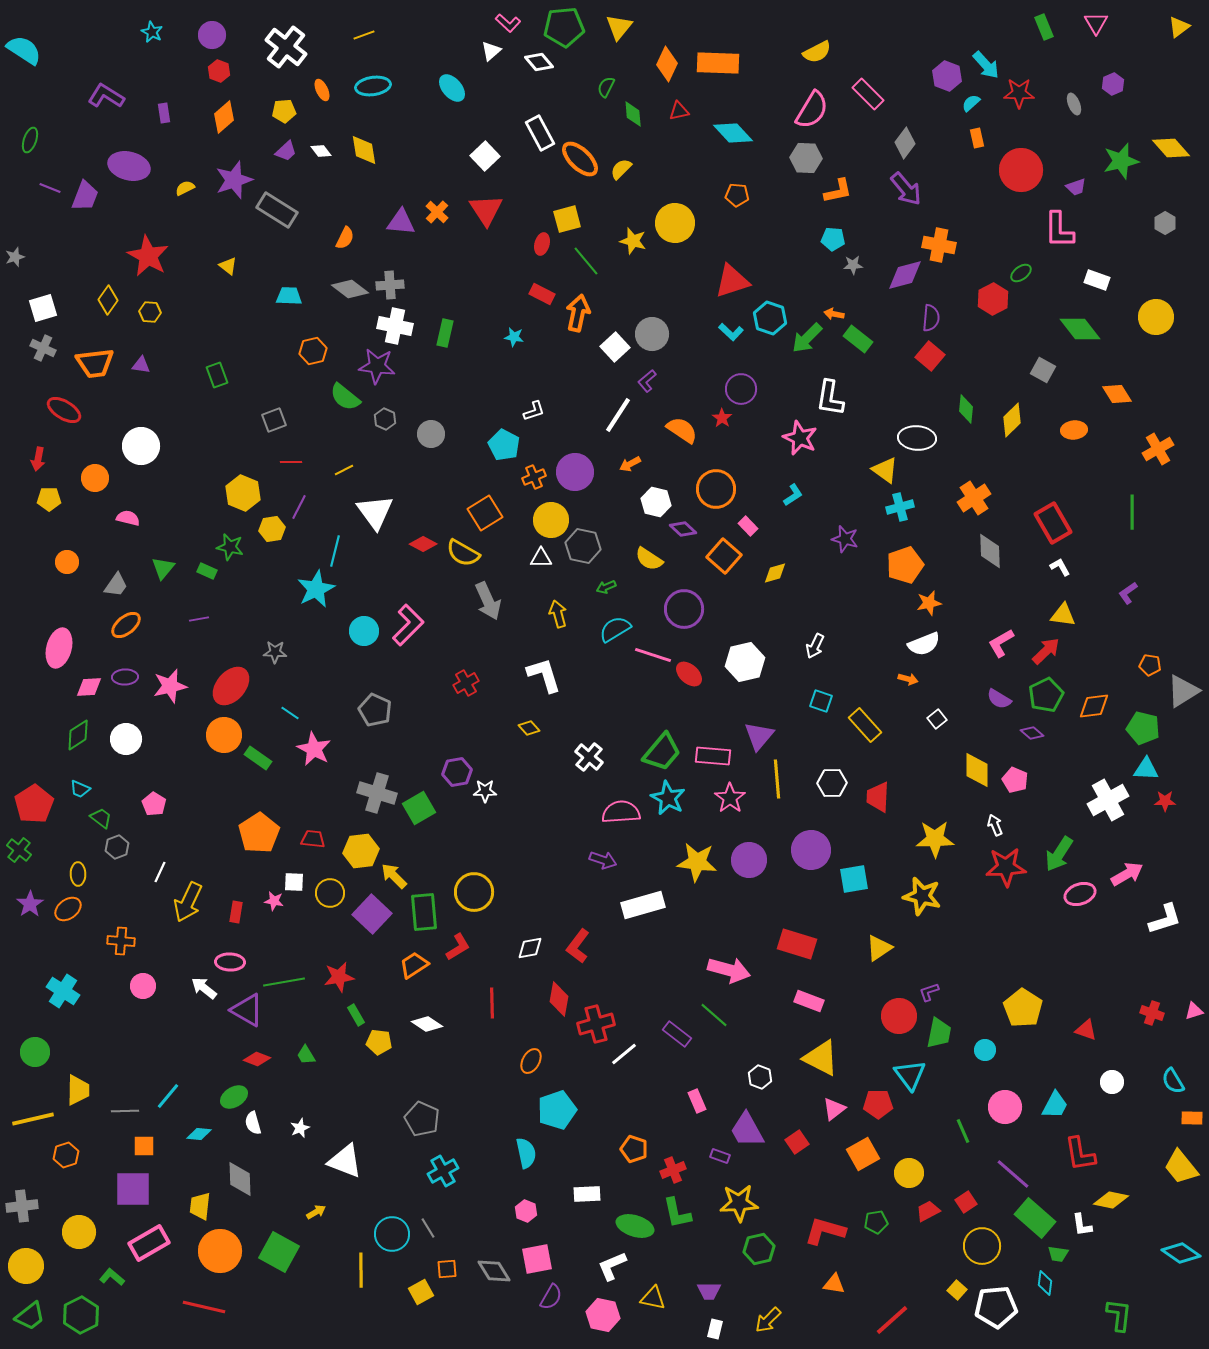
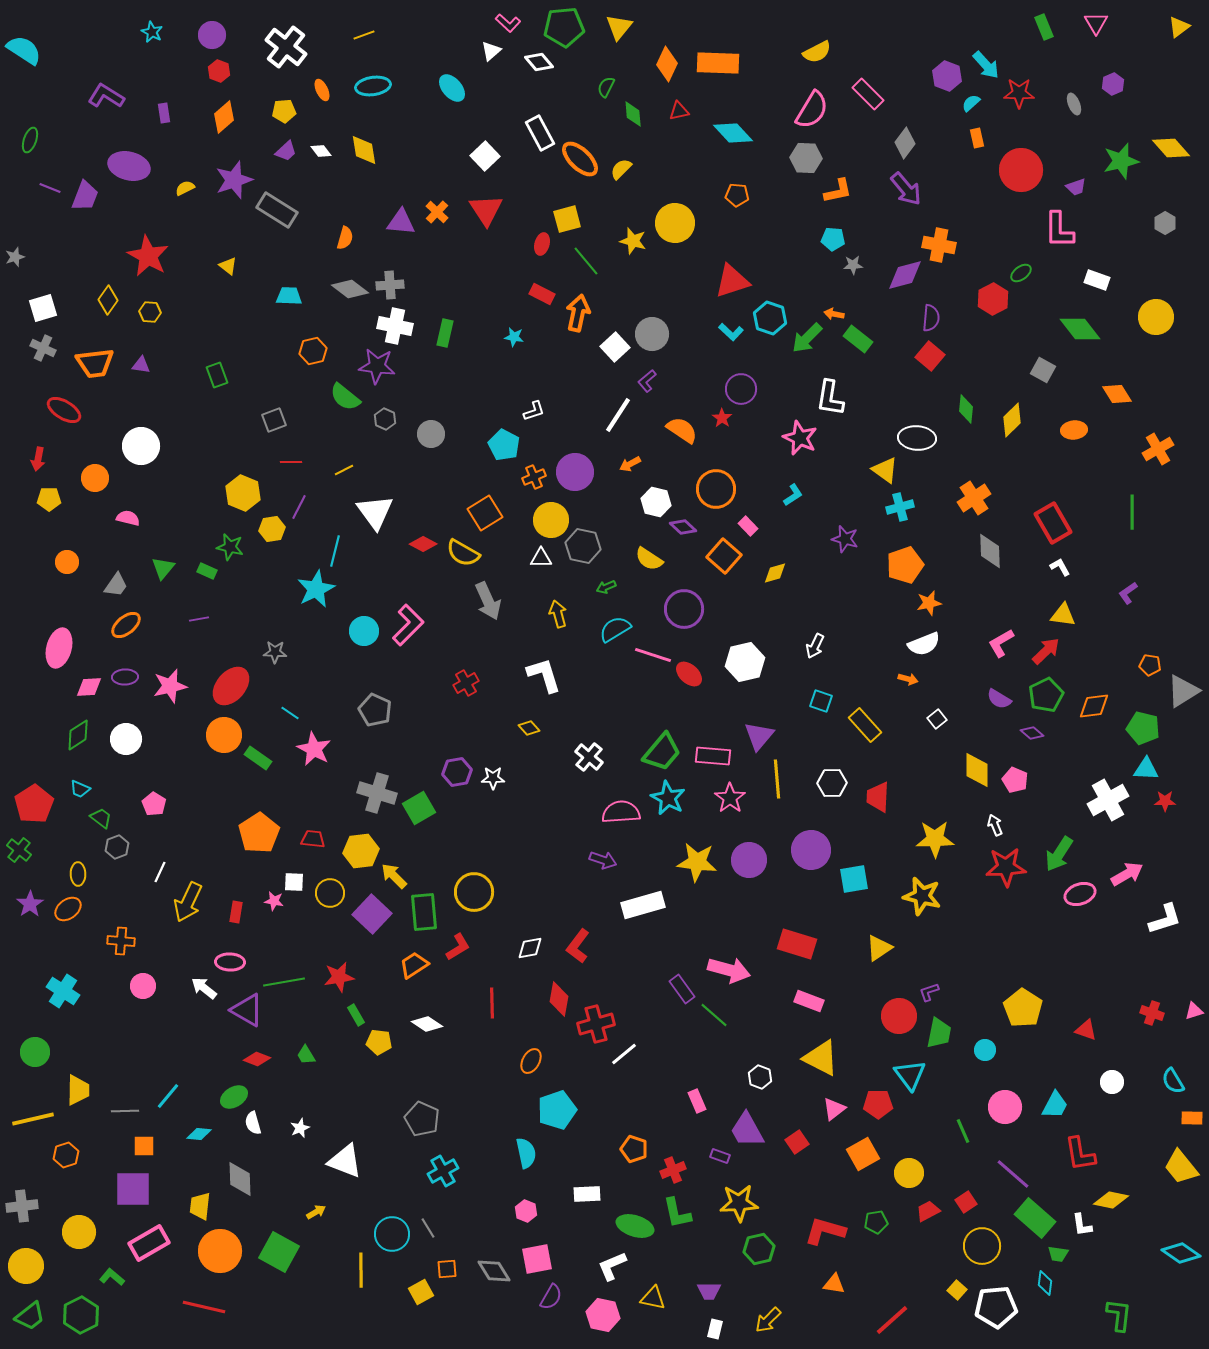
orange semicircle at (345, 238): rotated 10 degrees counterclockwise
purple diamond at (683, 529): moved 2 px up
white star at (485, 791): moved 8 px right, 13 px up
purple rectangle at (677, 1034): moved 5 px right, 45 px up; rotated 16 degrees clockwise
